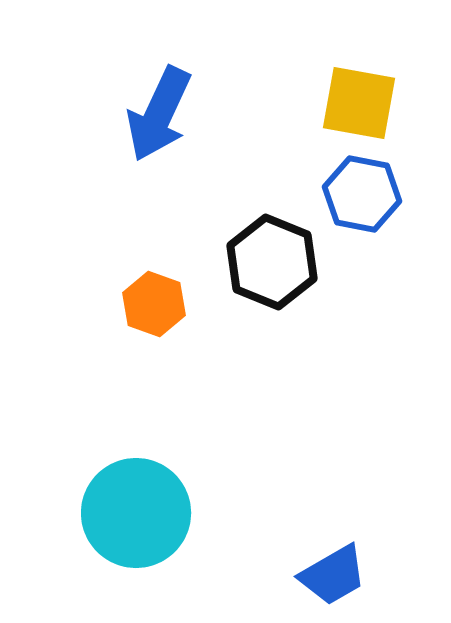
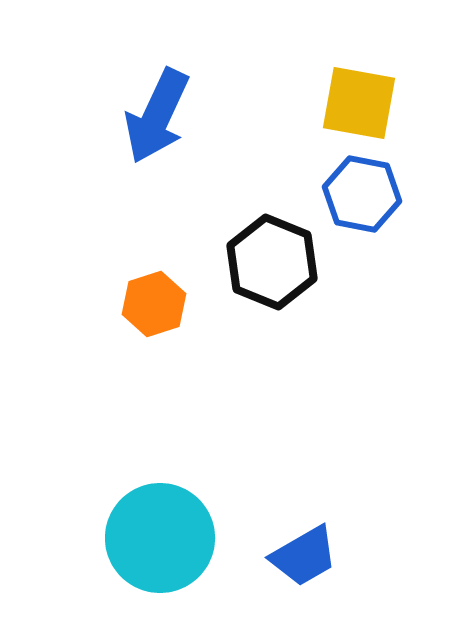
blue arrow: moved 2 px left, 2 px down
orange hexagon: rotated 22 degrees clockwise
cyan circle: moved 24 px right, 25 px down
blue trapezoid: moved 29 px left, 19 px up
